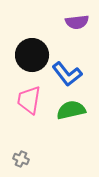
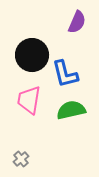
purple semicircle: rotated 60 degrees counterclockwise
blue L-shape: moved 2 px left; rotated 24 degrees clockwise
gray cross: rotated 28 degrees clockwise
